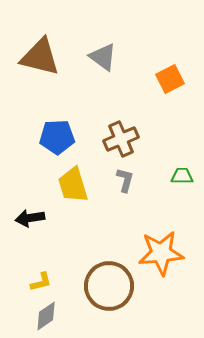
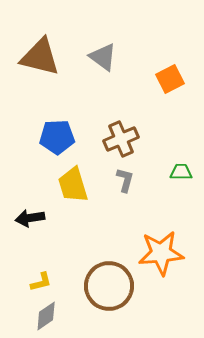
green trapezoid: moved 1 px left, 4 px up
